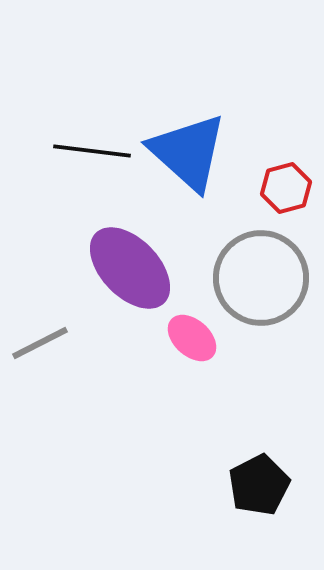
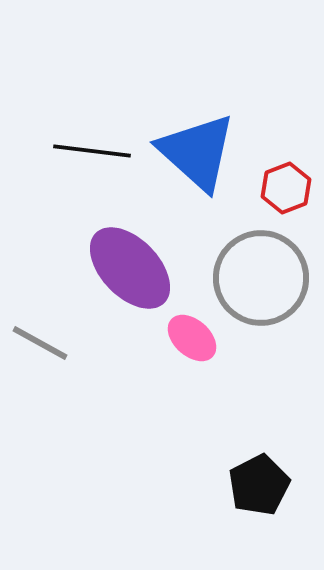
blue triangle: moved 9 px right
red hexagon: rotated 6 degrees counterclockwise
gray line: rotated 56 degrees clockwise
